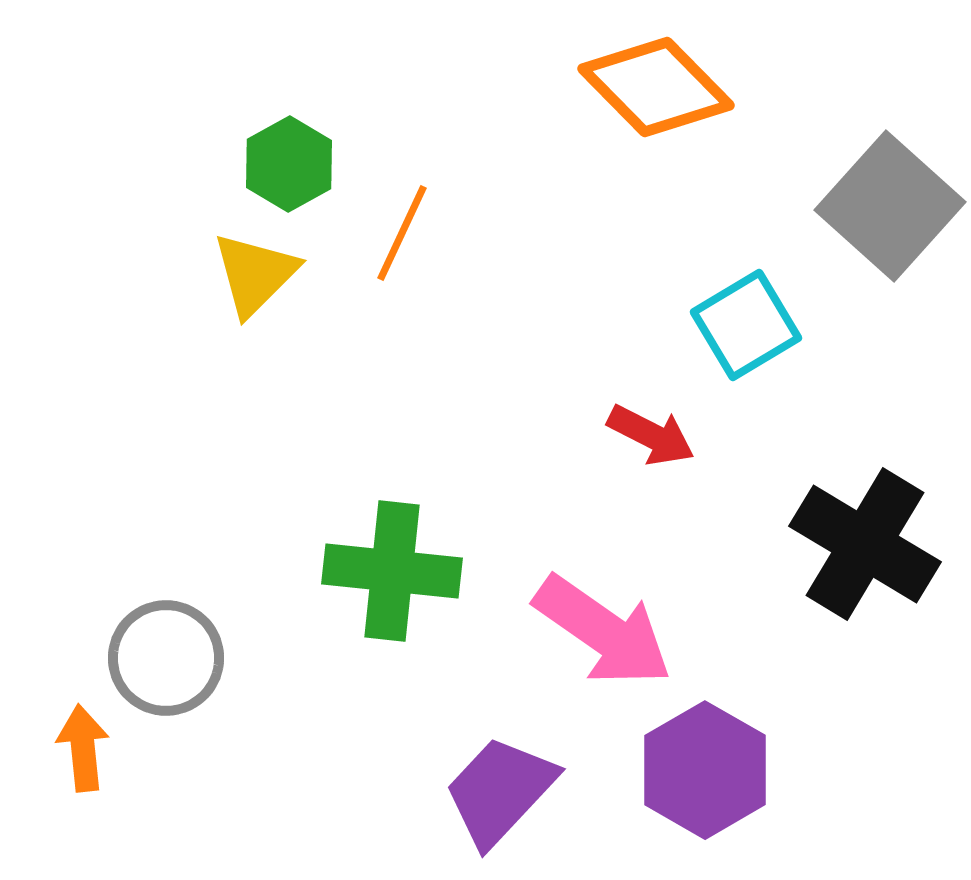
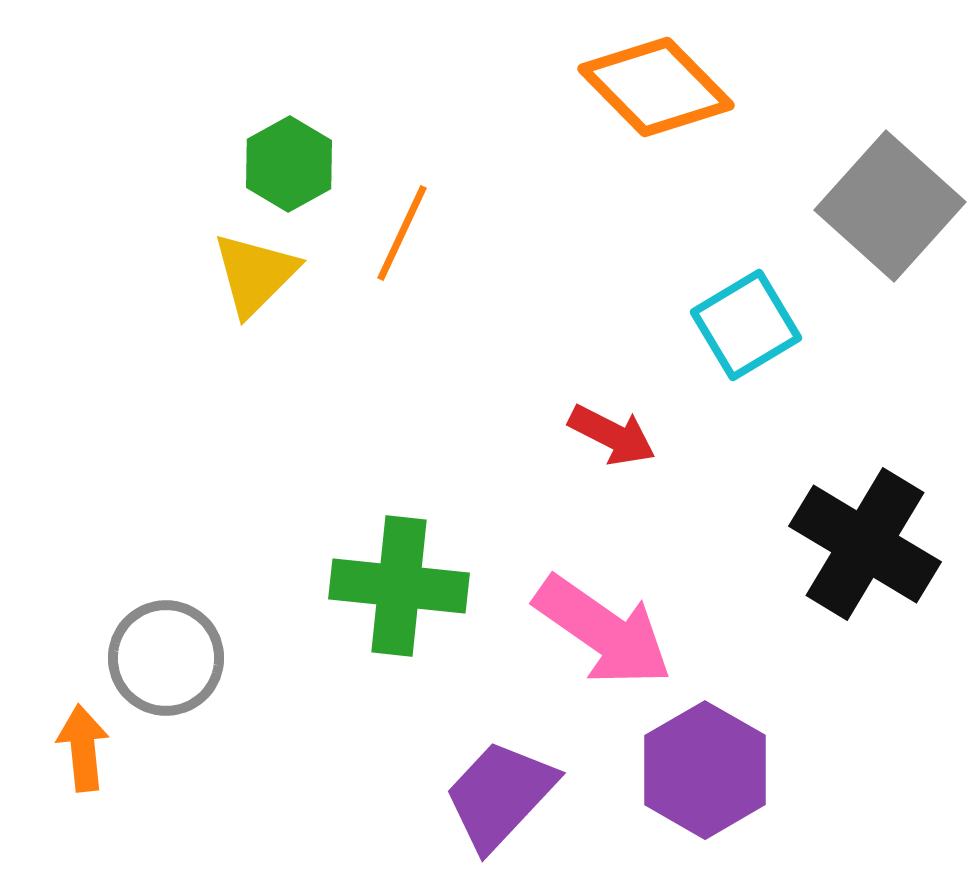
red arrow: moved 39 px left
green cross: moved 7 px right, 15 px down
purple trapezoid: moved 4 px down
